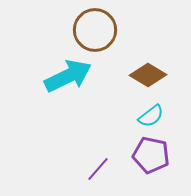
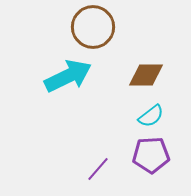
brown circle: moved 2 px left, 3 px up
brown diamond: moved 2 px left; rotated 30 degrees counterclockwise
purple pentagon: rotated 15 degrees counterclockwise
